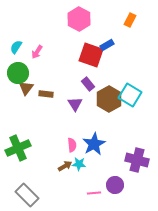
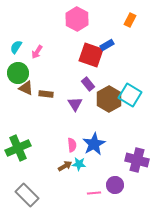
pink hexagon: moved 2 px left
brown triangle: rotated 42 degrees counterclockwise
